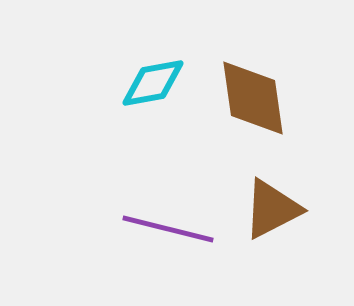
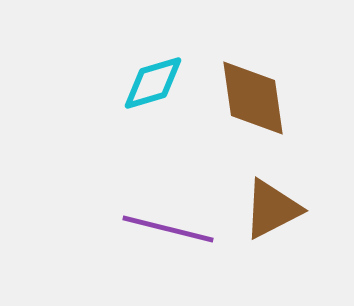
cyan diamond: rotated 6 degrees counterclockwise
